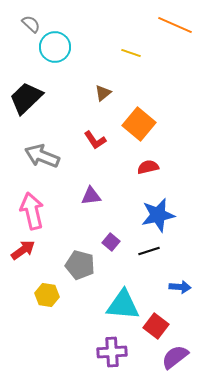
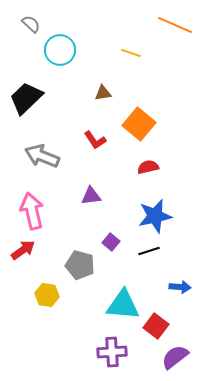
cyan circle: moved 5 px right, 3 px down
brown triangle: rotated 30 degrees clockwise
blue star: moved 3 px left, 1 px down
